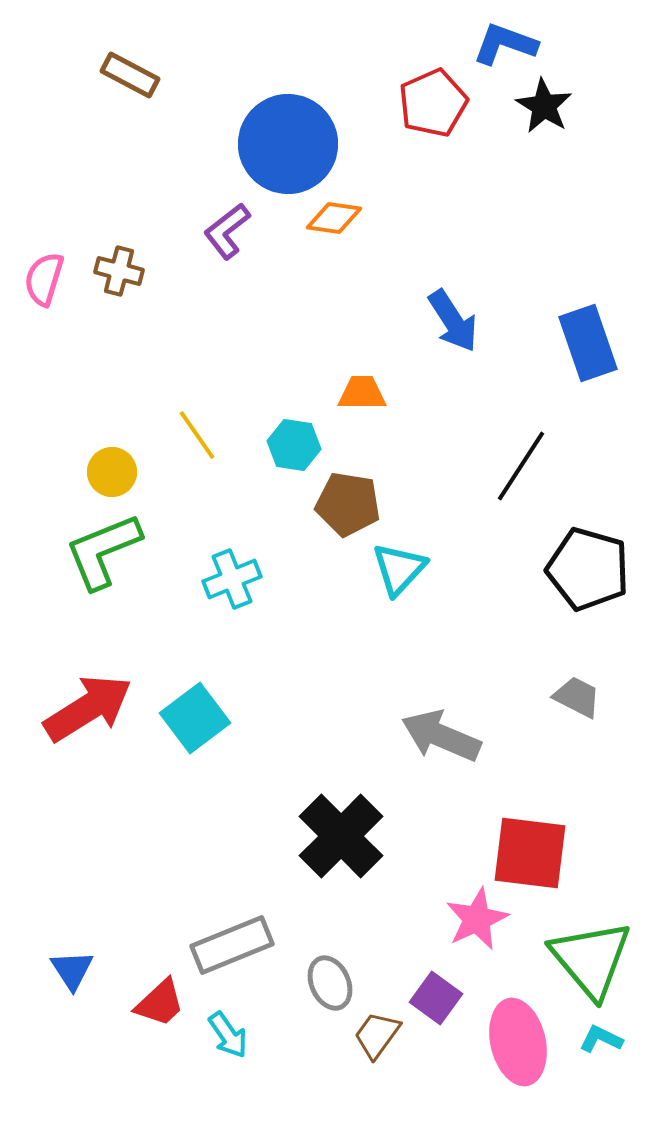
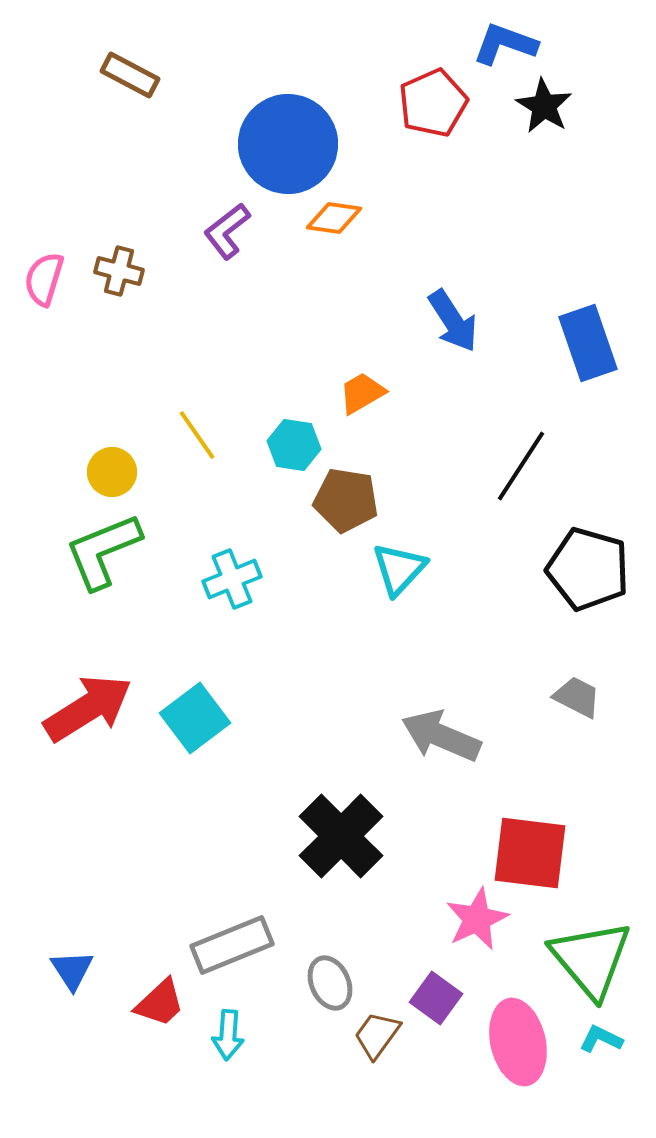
orange trapezoid: rotated 30 degrees counterclockwise
brown pentagon: moved 2 px left, 4 px up
cyan arrow: rotated 39 degrees clockwise
